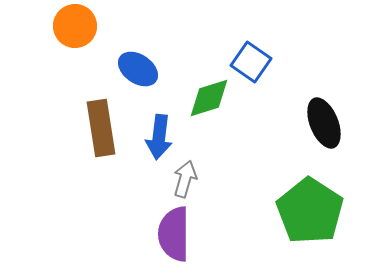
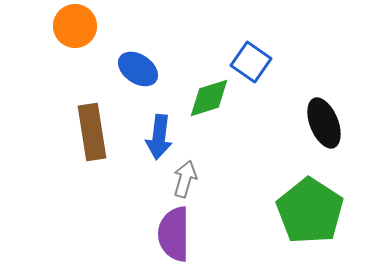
brown rectangle: moved 9 px left, 4 px down
